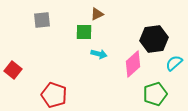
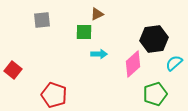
cyan arrow: rotated 14 degrees counterclockwise
